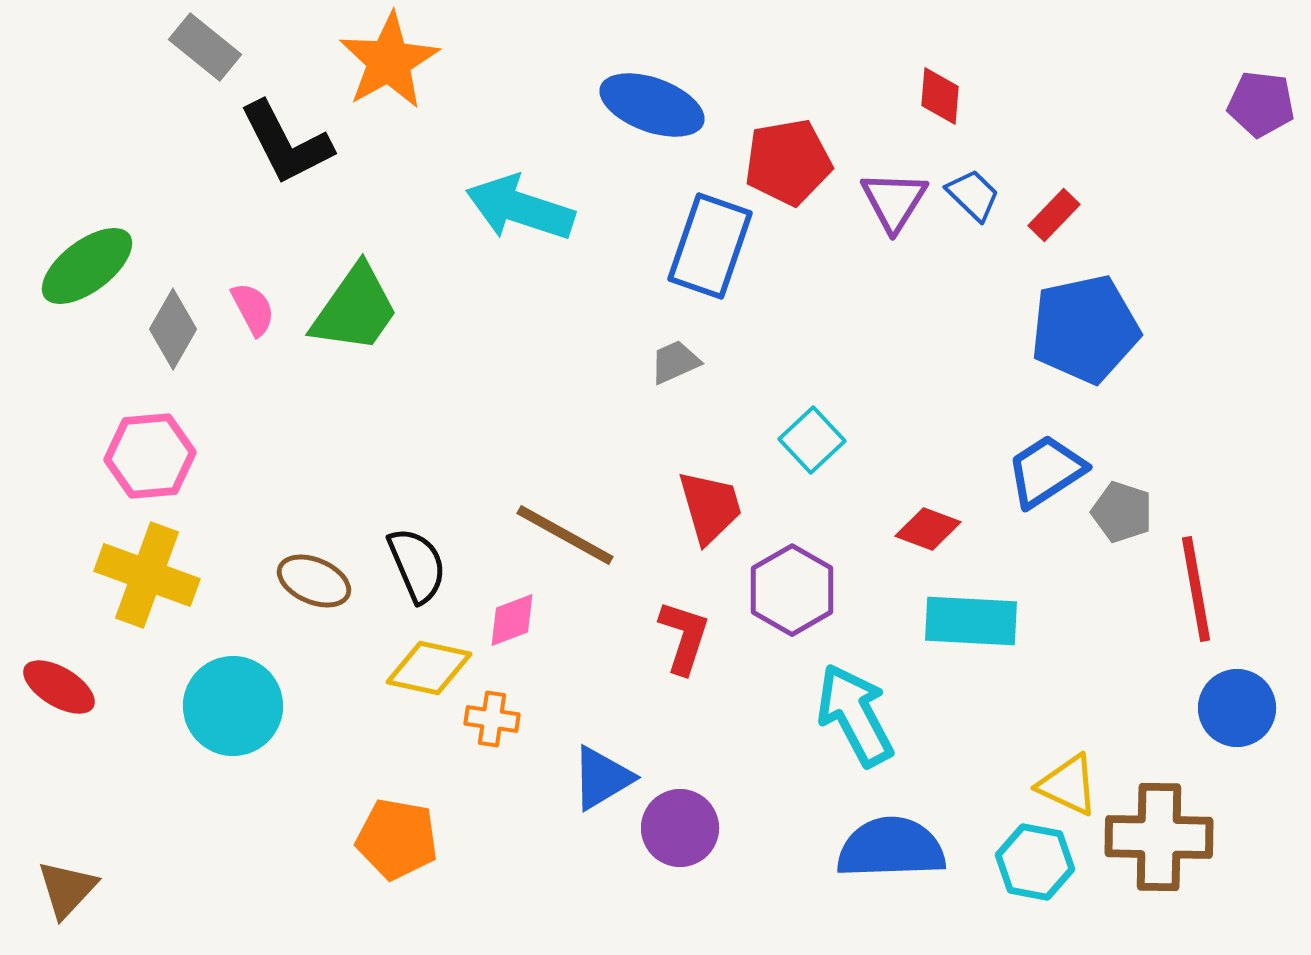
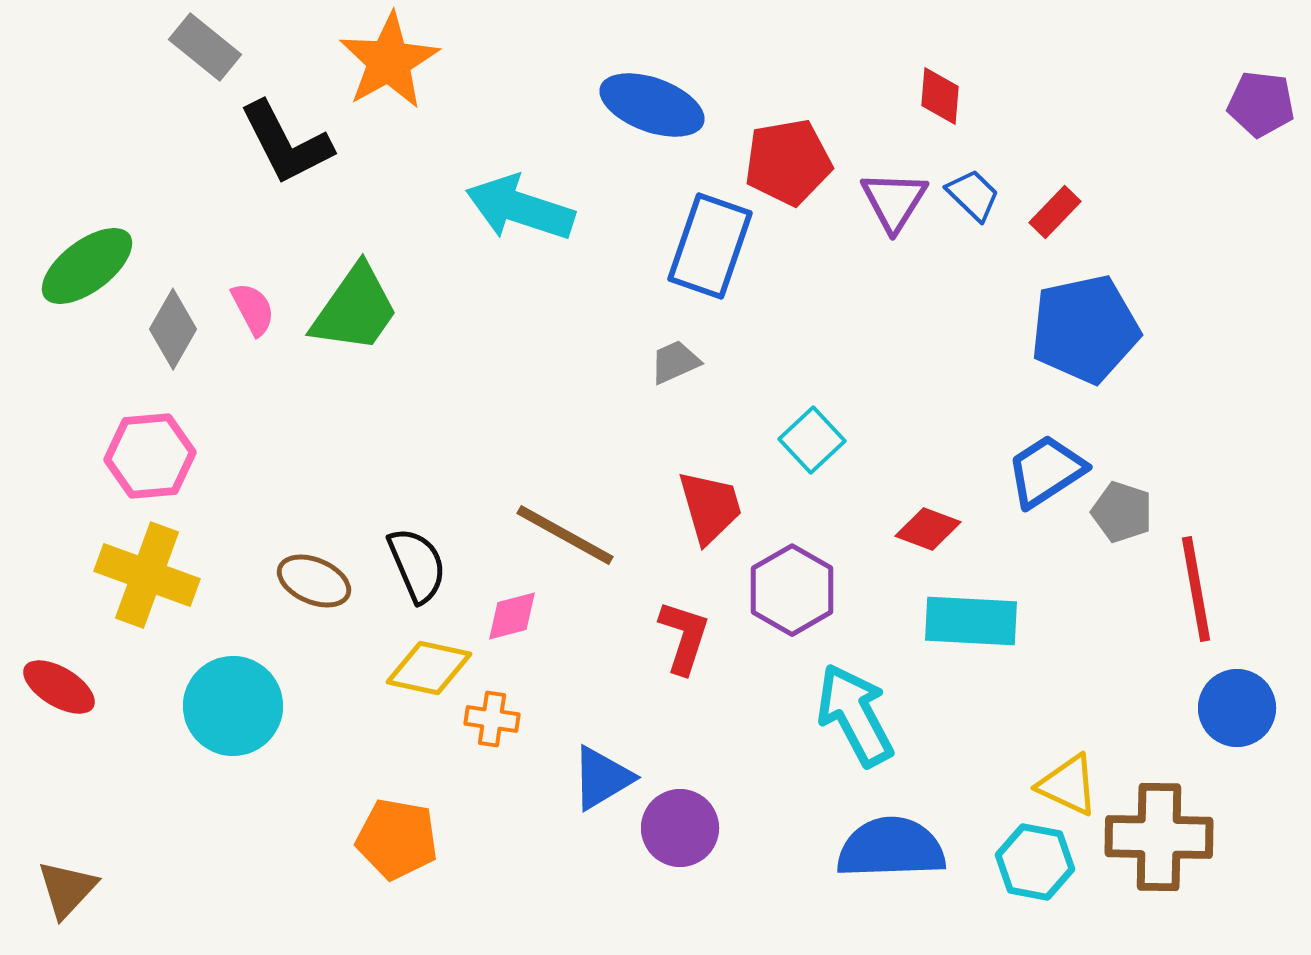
red rectangle at (1054, 215): moved 1 px right, 3 px up
pink diamond at (512, 620): moved 4 px up; rotated 6 degrees clockwise
